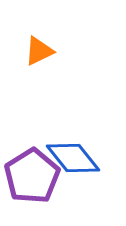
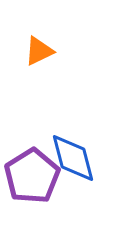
blue diamond: rotated 24 degrees clockwise
